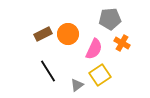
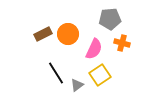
orange cross: rotated 14 degrees counterclockwise
black line: moved 8 px right, 2 px down
